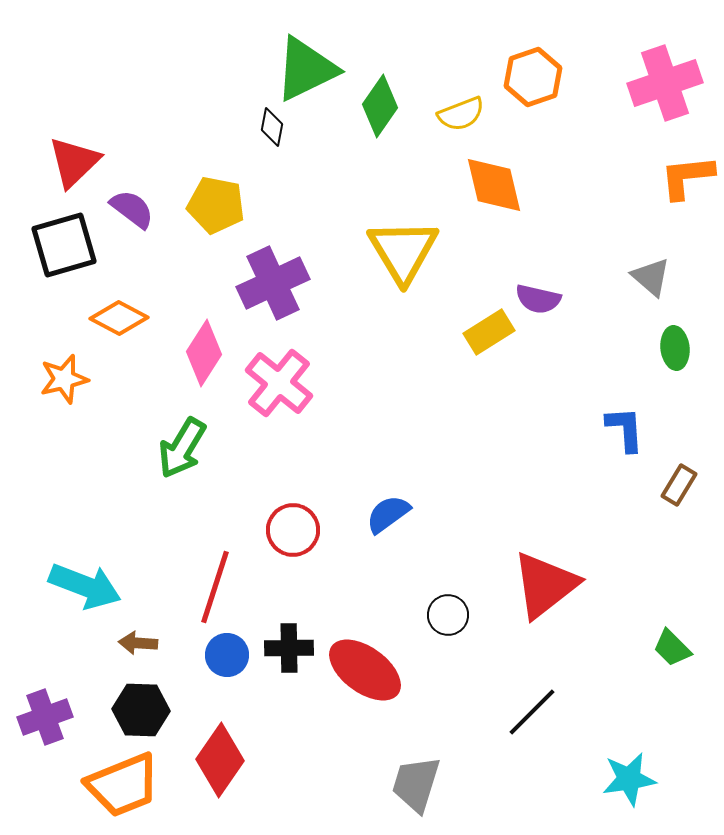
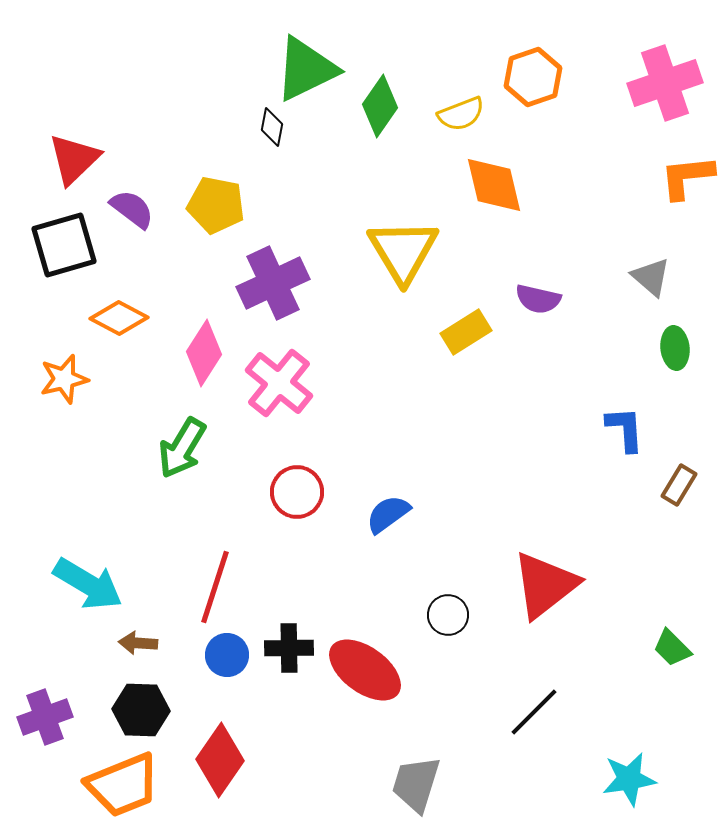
red triangle at (74, 162): moved 3 px up
yellow rectangle at (489, 332): moved 23 px left
red circle at (293, 530): moved 4 px right, 38 px up
cyan arrow at (85, 586): moved 3 px right, 2 px up; rotated 10 degrees clockwise
black line at (532, 712): moved 2 px right
